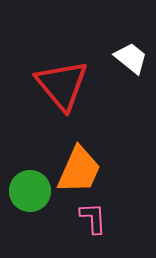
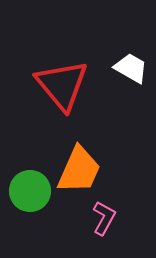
white trapezoid: moved 10 px down; rotated 9 degrees counterclockwise
pink L-shape: moved 11 px right; rotated 32 degrees clockwise
